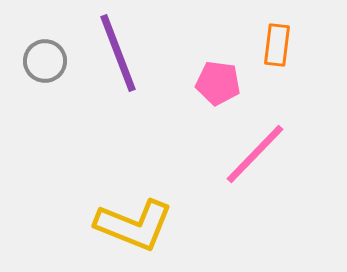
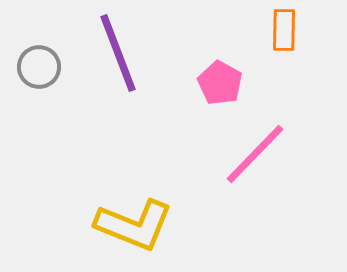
orange rectangle: moved 7 px right, 15 px up; rotated 6 degrees counterclockwise
gray circle: moved 6 px left, 6 px down
pink pentagon: moved 2 px right; rotated 21 degrees clockwise
